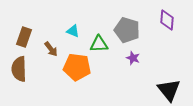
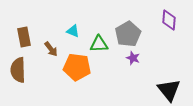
purple diamond: moved 2 px right
gray pentagon: moved 1 px right, 4 px down; rotated 25 degrees clockwise
brown rectangle: rotated 30 degrees counterclockwise
brown semicircle: moved 1 px left, 1 px down
